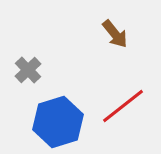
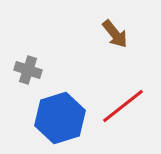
gray cross: rotated 28 degrees counterclockwise
blue hexagon: moved 2 px right, 4 px up
